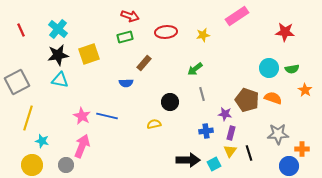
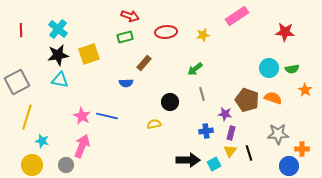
red line: rotated 24 degrees clockwise
yellow line: moved 1 px left, 1 px up
